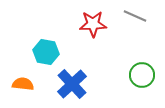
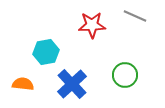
red star: moved 1 px left, 1 px down
cyan hexagon: rotated 20 degrees counterclockwise
green circle: moved 17 px left
